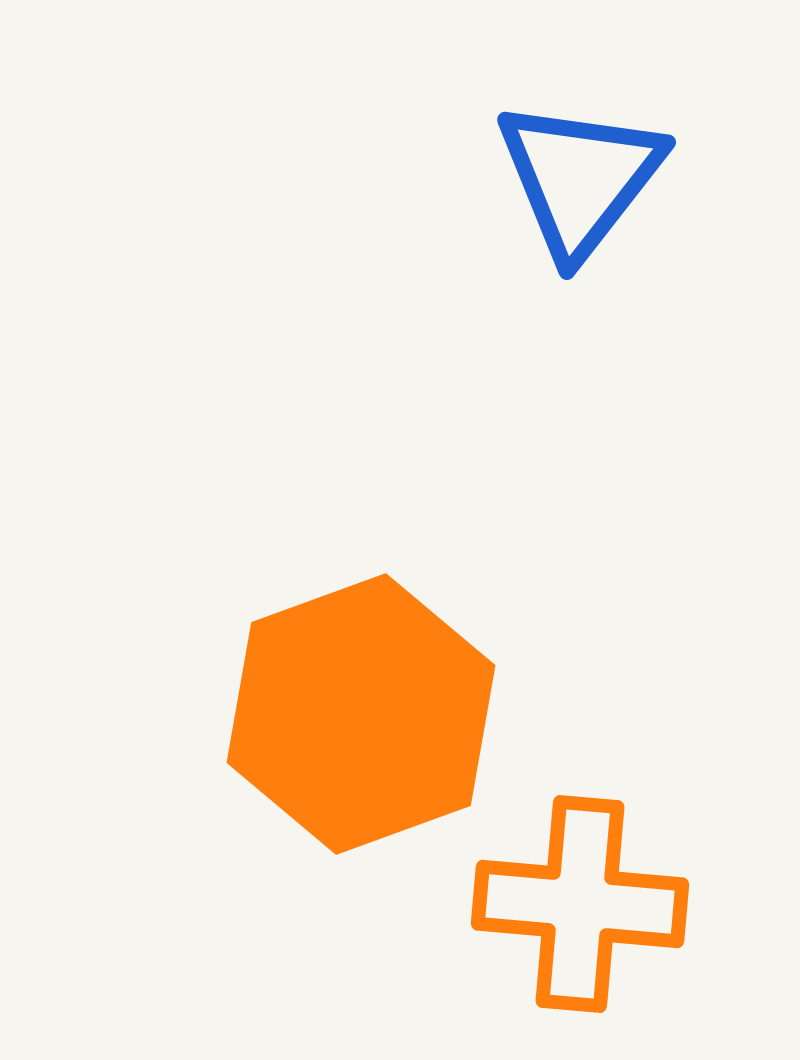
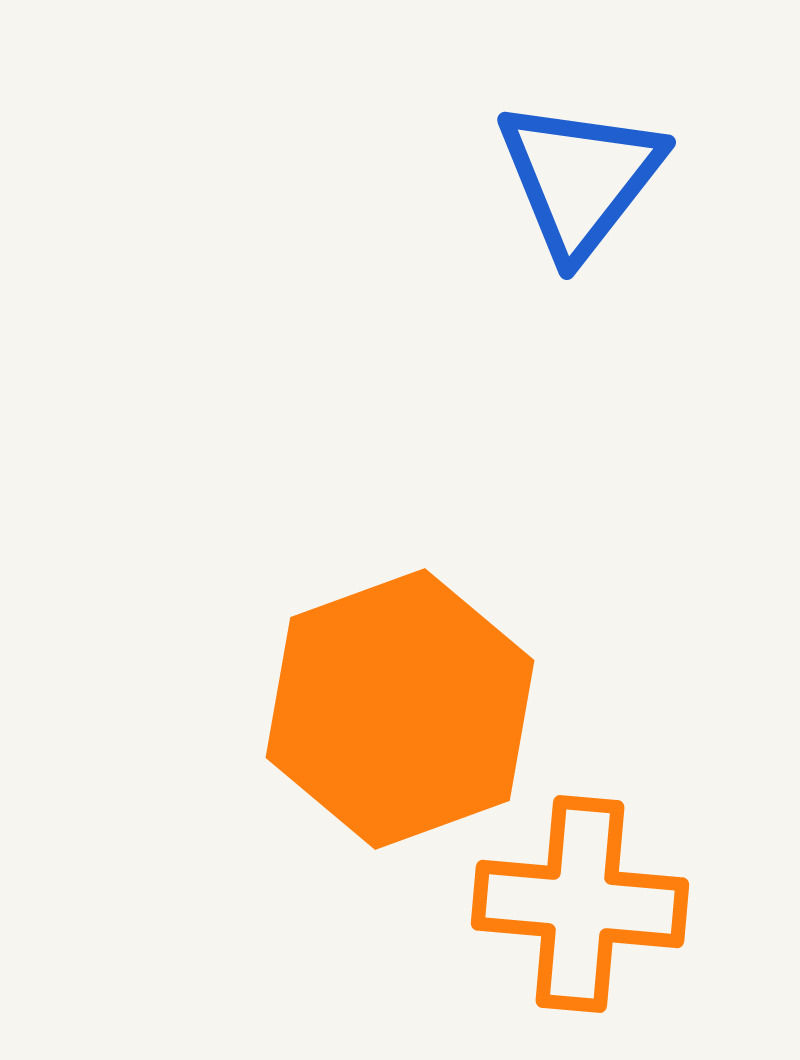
orange hexagon: moved 39 px right, 5 px up
